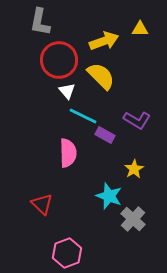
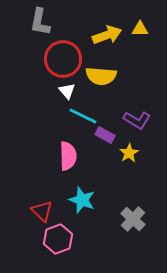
yellow arrow: moved 3 px right, 6 px up
red circle: moved 4 px right, 1 px up
yellow semicircle: rotated 140 degrees clockwise
pink semicircle: moved 3 px down
yellow star: moved 5 px left, 16 px up
cyan star: moved 27 px left, 4 px down
red triangle: moved 7 px down
pink hexagon: moved 9 px left, 14 px up
